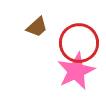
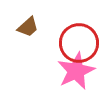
brown trapezoid: moved 9 px left
